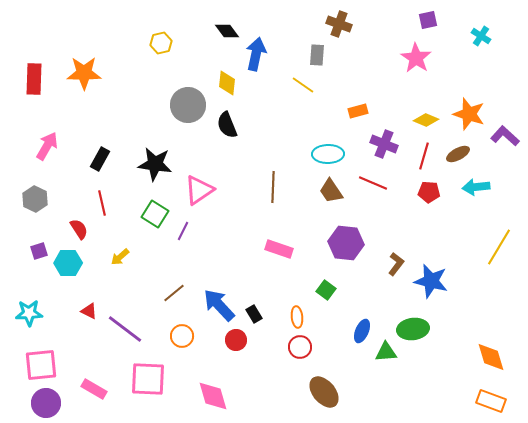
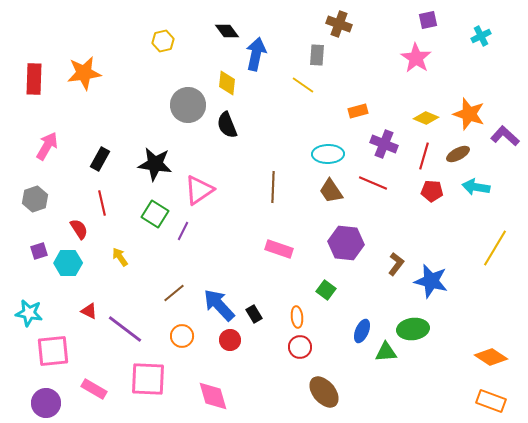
cyan cross at (481, 36): rotated 30 degrees clockwise
yellow hexagon at (161, 43): moved 2 px right, 2 px up
orange star at (84, 73): rotated 8 degrees counterclockwise
yellow diamond at (426, 120): moved 2 px up
cyan arrow at (476, 187): rotated 16 degrees clockwise
red pentagon at (429, 192): moved 3 px right, 1 px up
gray hexagon at (35, 199): rotated 15 degrees clockwise
yellow line at (499, 247): moved 4 px left, 1 px down
yellow arrow at (120, 257): rotated 96 degrees clockwise
cyan star at (29, 313): rotated 12 degrees clockwise
red circle at (236, 340): moved 6 px left
orange diamond at (491, 357): rotated 40 degrees counterclockwise
pink square at (41, 365): moved 12 px right, 14 px up
